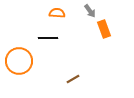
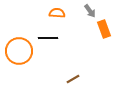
orange circle: moved 10 px up
